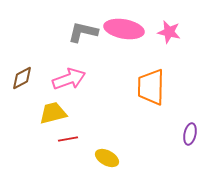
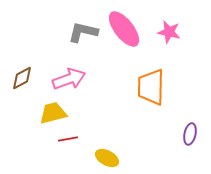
pink ellipse: rotated 42 degrees clockwise
